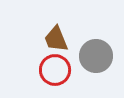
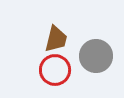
brown trapezoid: rotated 144 degrees counterclockwise
